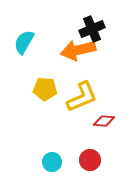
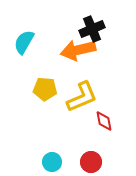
red diamond: rotated 75 degrees clockwise
red circle: moved 1 px right, 2 px down
